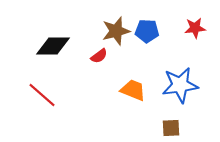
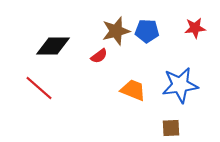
red line: moved 3 px left, 7 px up
